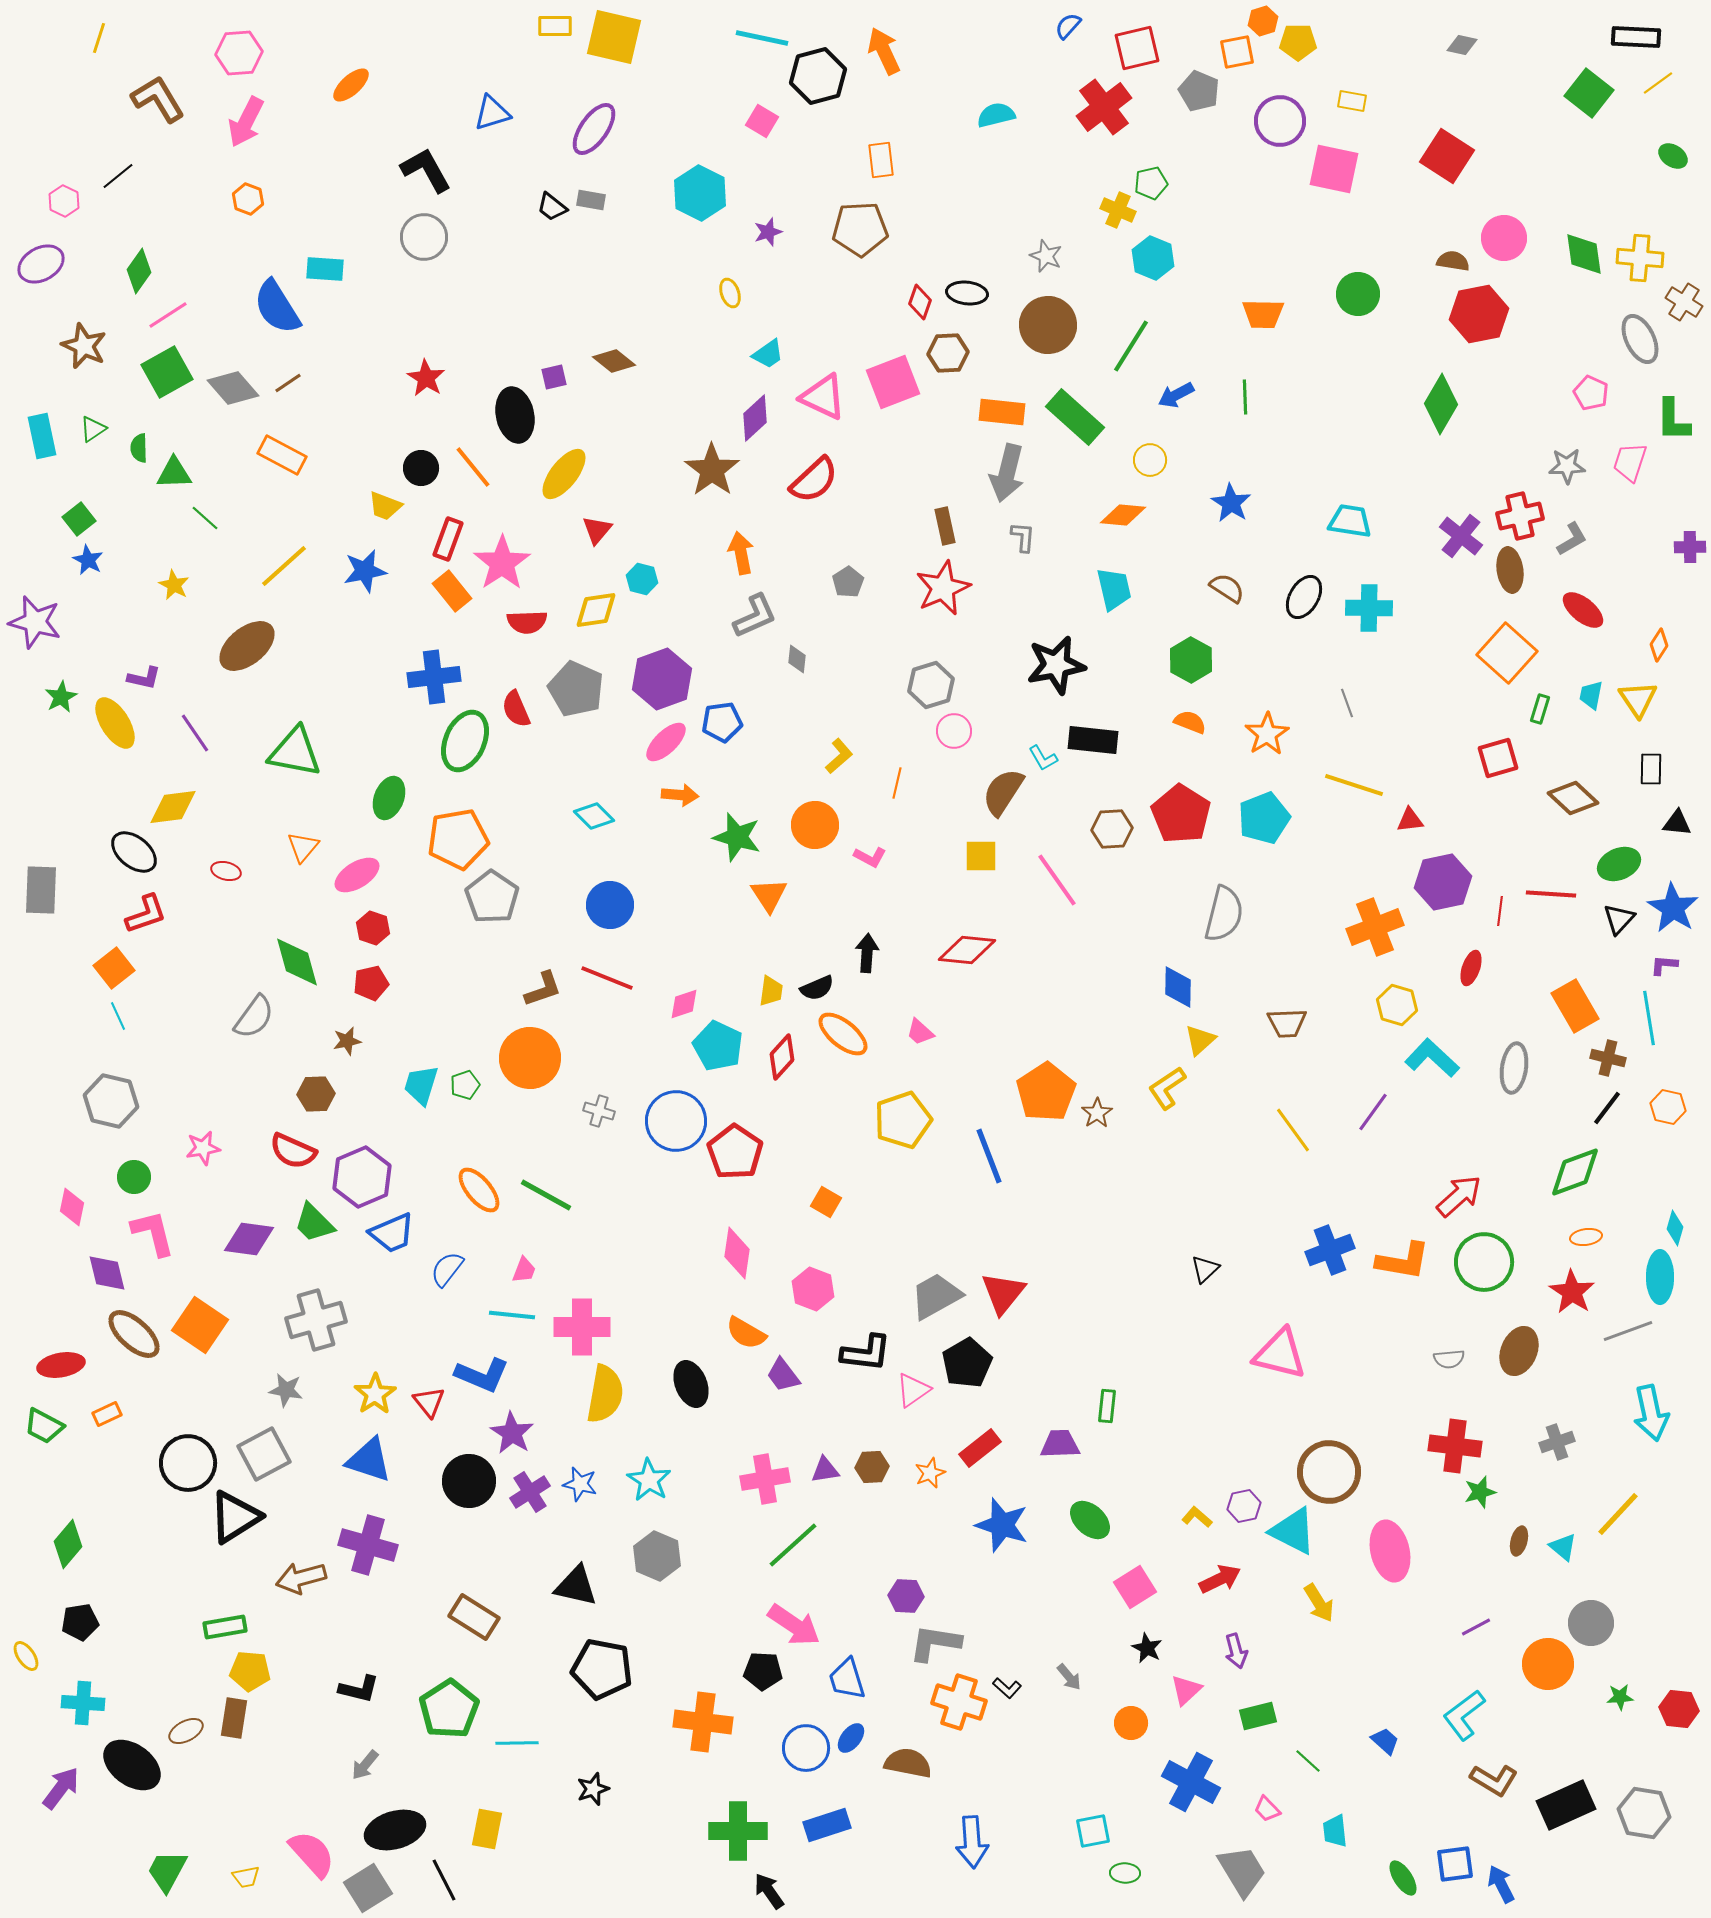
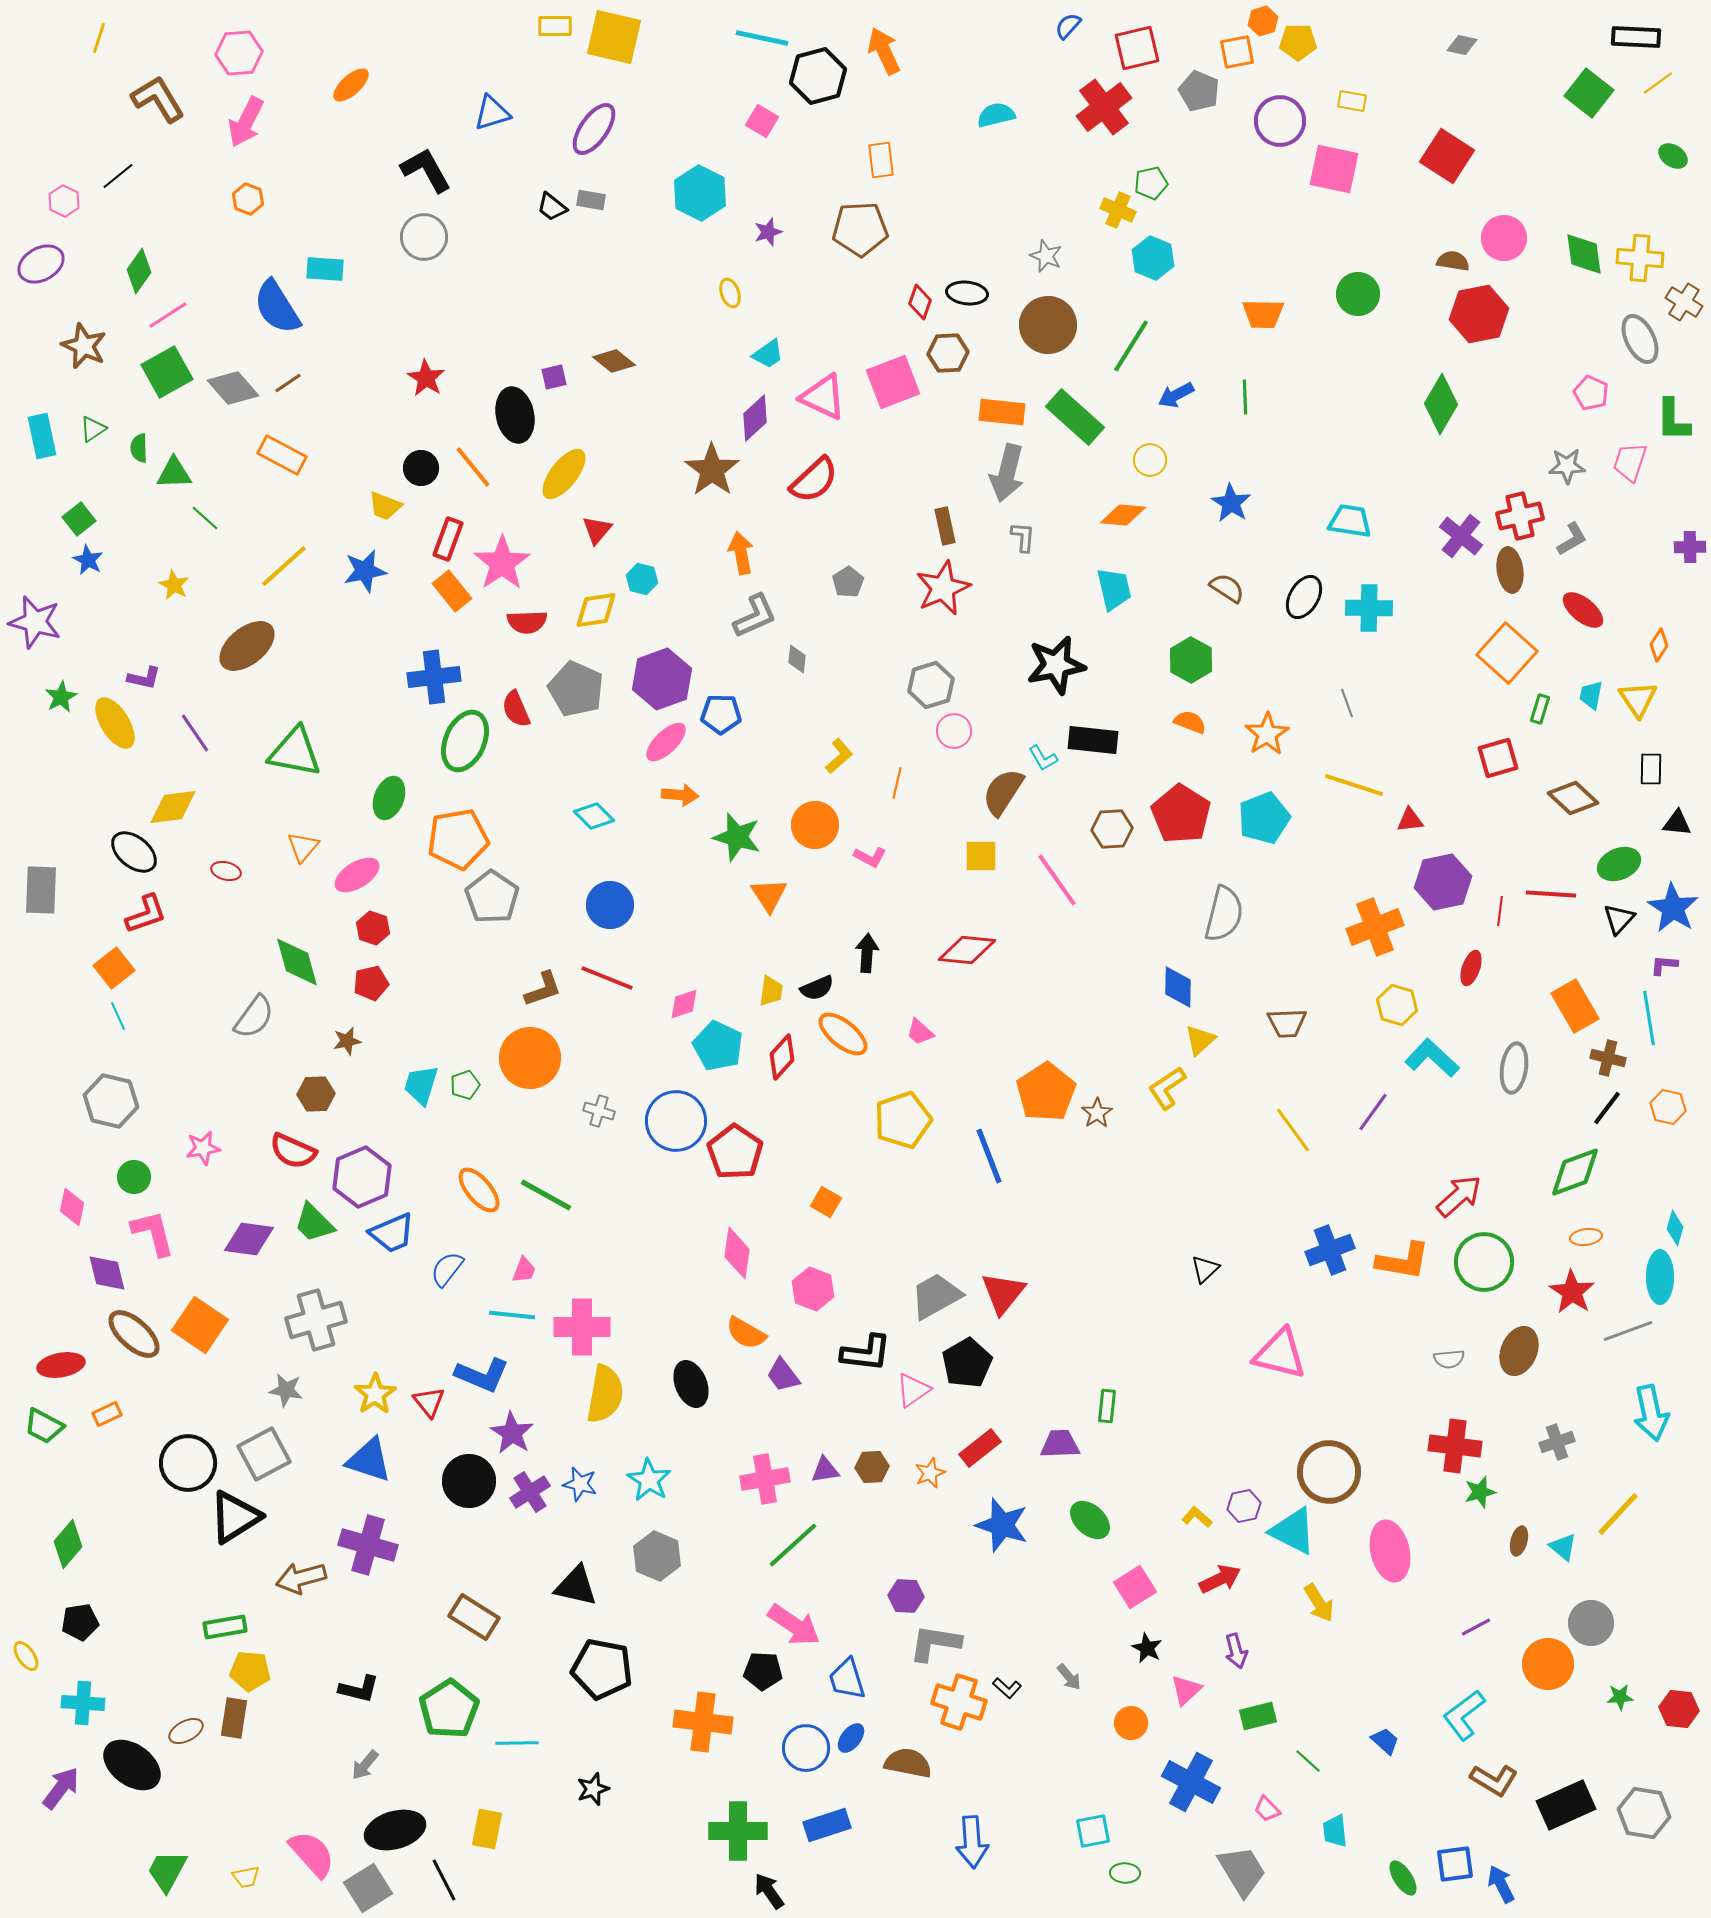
blue pentagon at (722, 722): moved 1 px left, 8 px up; rotated 9 degrees clockwise
